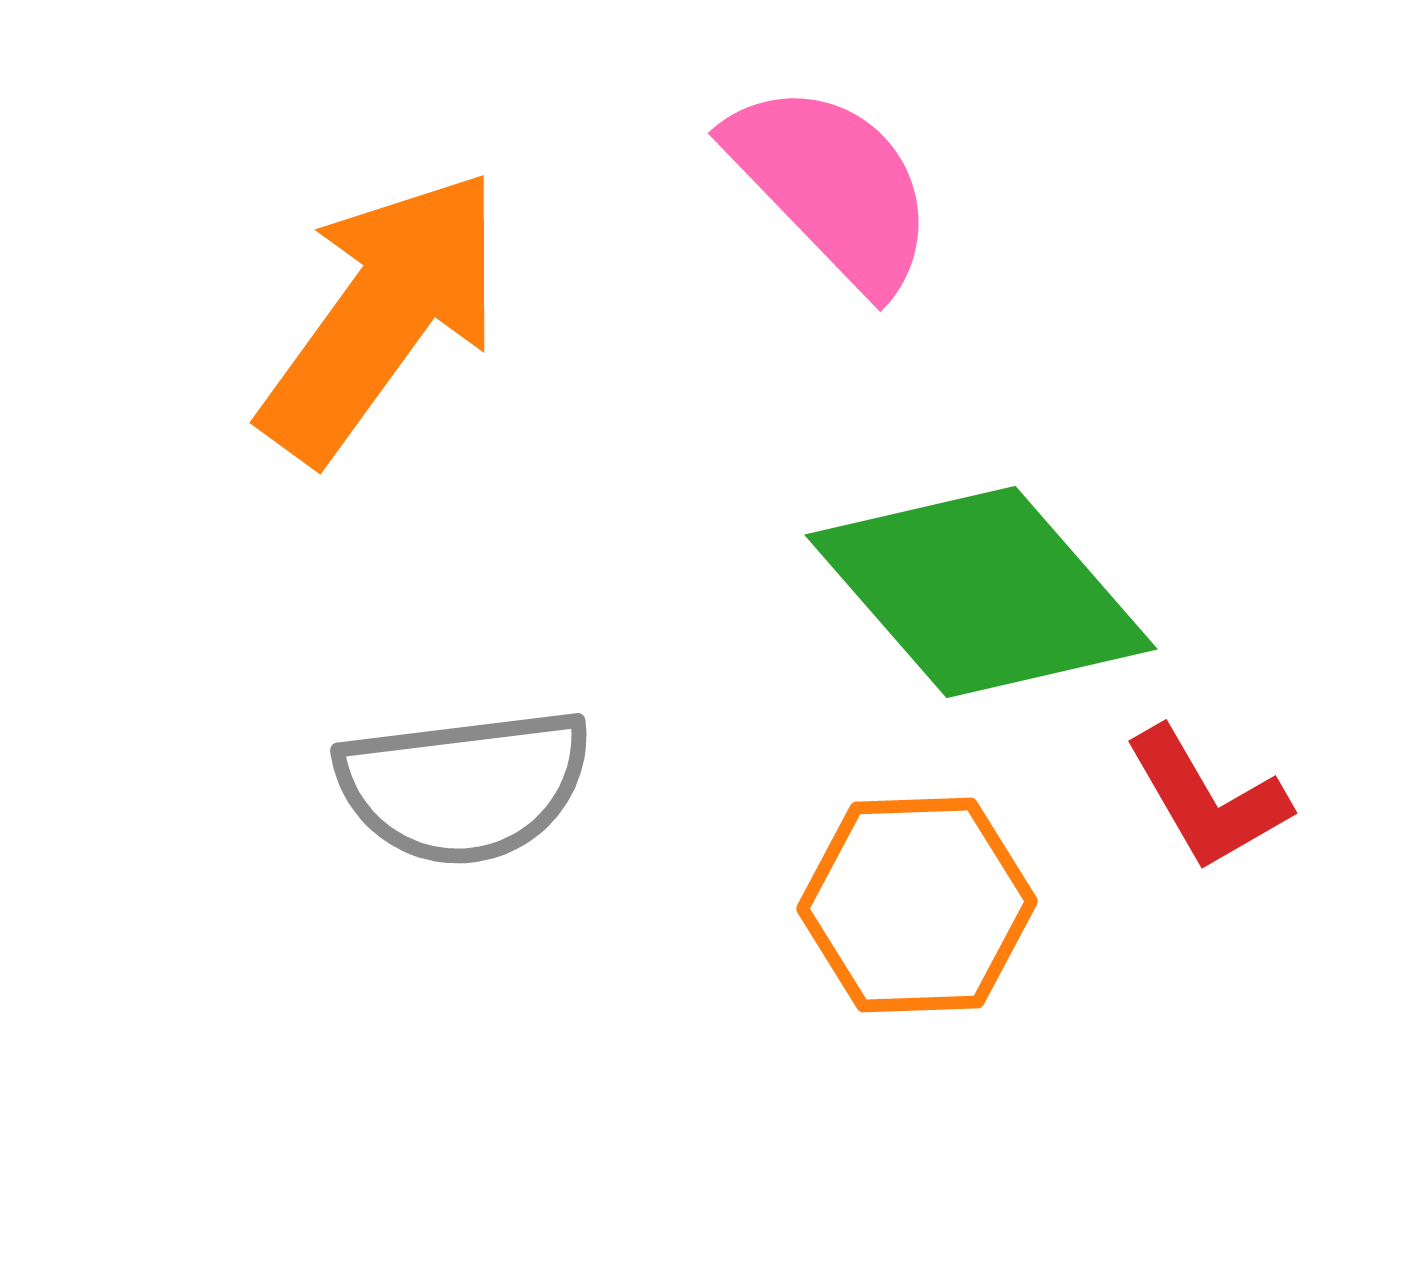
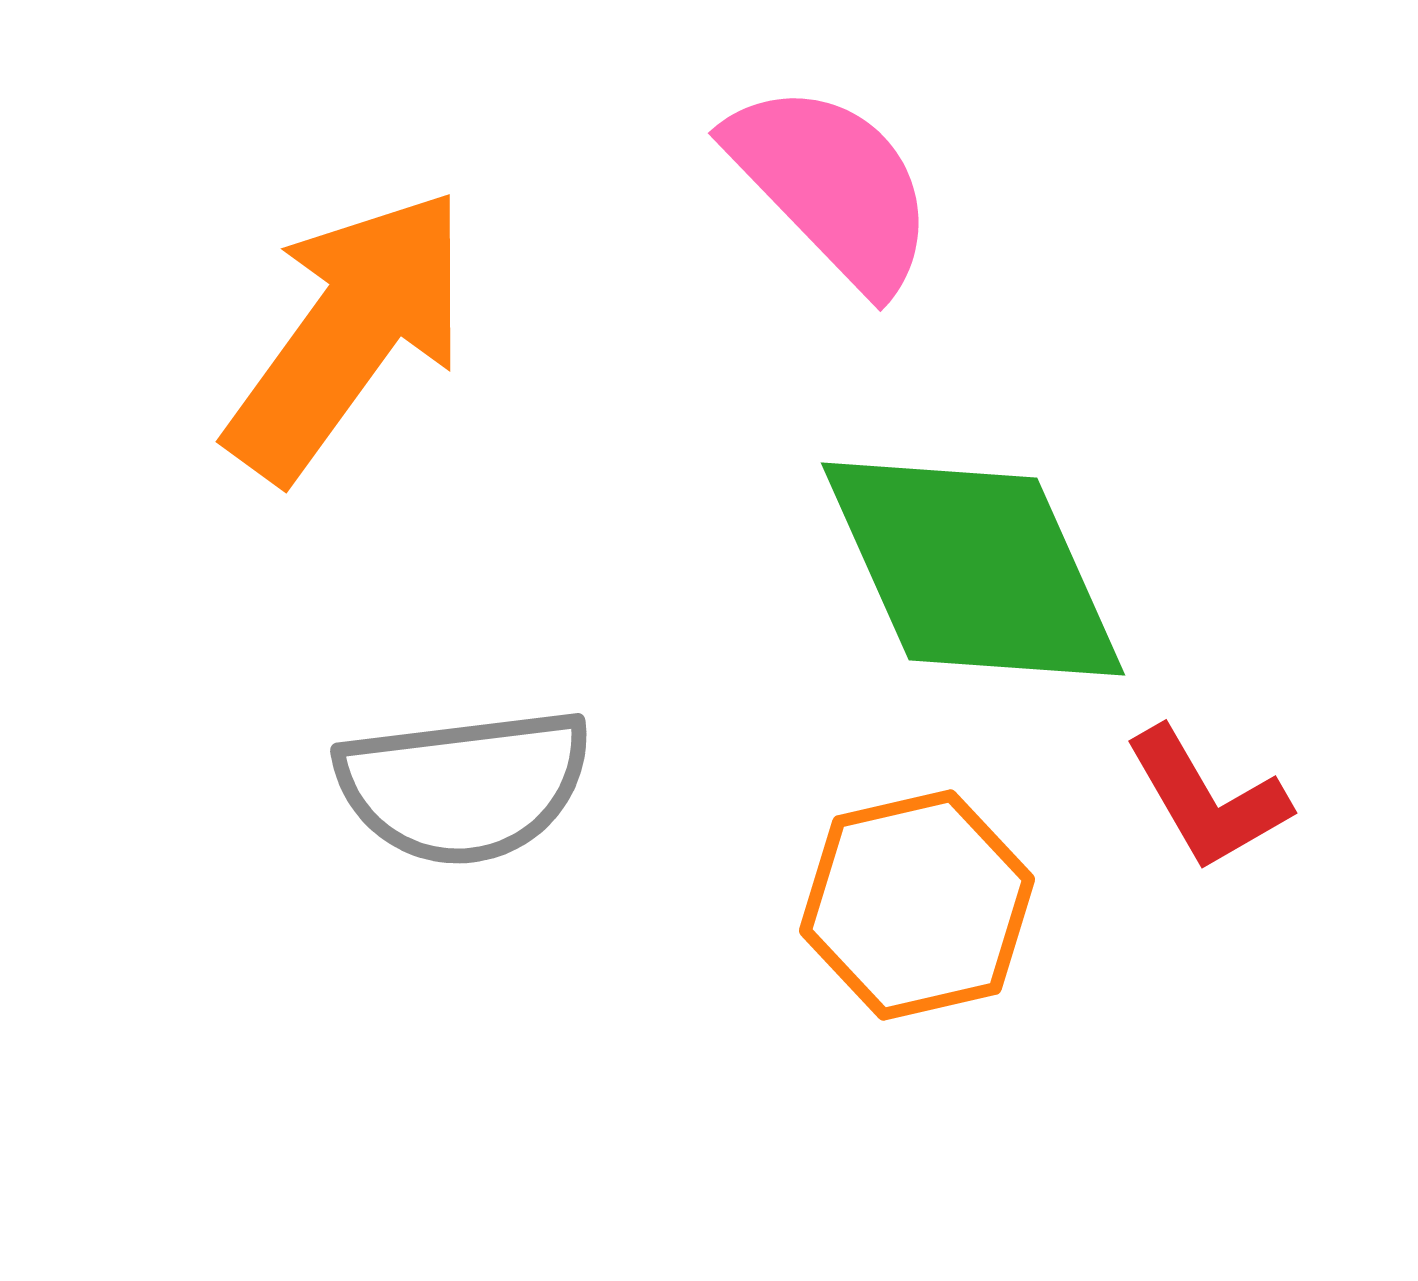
orange arrow: moved 34 px left, 19 px down
green diamond: moved 8 px left, 23 px up; rotated 17 degrees clockwise
orange hexagon: rotated 11 degrees counterclockwise
